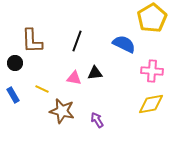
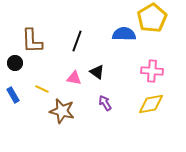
blue semicircle: moved 10 px up; rotated 25 degrees counterclockwise
black triangle: moved 2 px right, 1 px up; rotated 42 degrees clockwise
purple arrow: moved 8 px right, 17 px up
